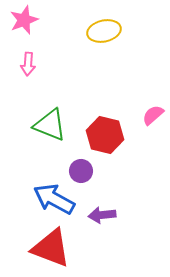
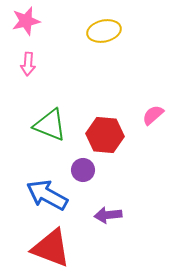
pink star: moved 2 px right, 1 px down; rotated 8 degrees clockwise
red hexagon: rotated 9 degrees counterclockwise
purple circle: moved 2 px right, 1 px up
blue arrow: moved 7 px left, 4 px up
purple arrow: moved 6 px right
